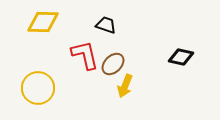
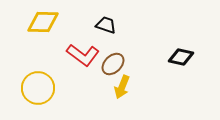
red L-shape: moved 2 px left; rotated 140 degrees clockwise
yellow arrow: moved 3 px left, 1 px down
